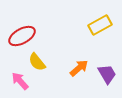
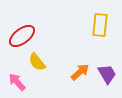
yellow rectangle: rotated 55 degrees counterclockwise
red ellipse: rotated 8 degrees counterclockwise
orange arrow: moved 1 px right, 4 px down
pink arrow: moved 3 px left, 1 px down
